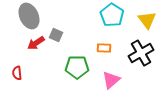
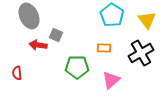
red arrow: moved 2 px right, 2 px down; rotated 42 degrees clockwise
